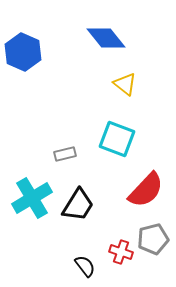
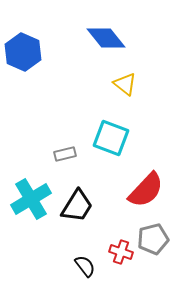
cyan square: moved 6 px left, 1 px up
cyan cross: moved 1 px left, 1 px down
black trapezoid: moved 1 px left, 1 px down
